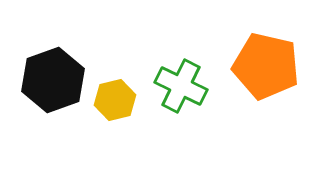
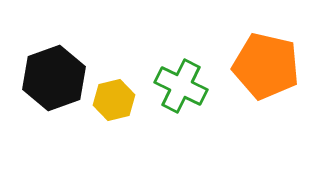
black hexagon: moved 1 px right, 2 px up
yellow hexagon: moved 1 px left
